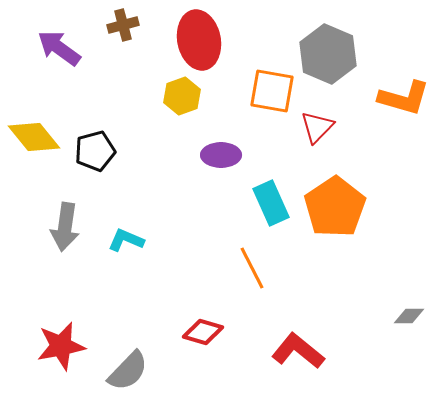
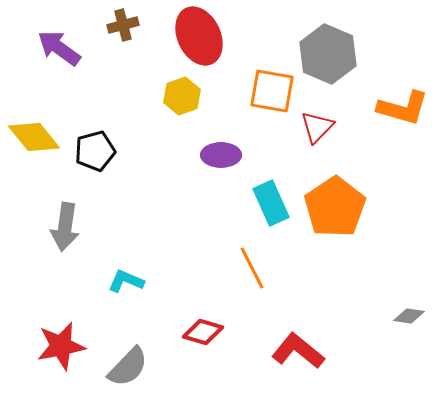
red ellipse: moved 4 px up; rotated 14 degrees counterclockwise
orange L-shape: moved 1 px left, 10 px down
cyan L-shape: moved 41 px down
gray diamond: rotated 8 degrees clockwise
gray semicircle: moved 4 px up
